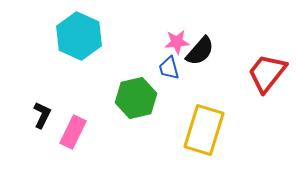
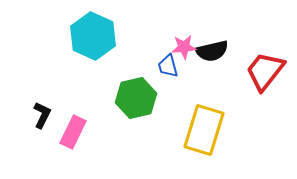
cyan hexagon: moved 14 px right
pink star: moved 7 px right, 5 px down
black semicircle: moved 12 px right; rotated 36 degrees clockwise
blue trapezoid: moved 1 px left, 2 px up
red trapezoid: moved 2 px left, 2 px up
